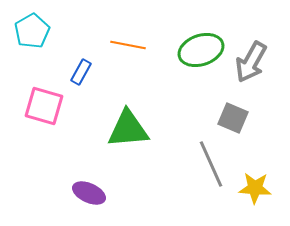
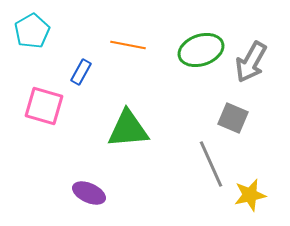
yellow star: moved 5 px left, 7 px down; rotated 16 degrees counterclockwise
